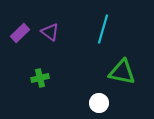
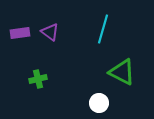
purple rectangle: rotated 36 degrees clockwise
green triangle: rotated 16 degrees clockwise
green cross: moved 2 px left, 1 px down
